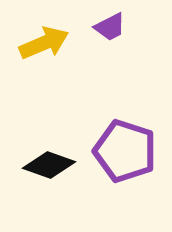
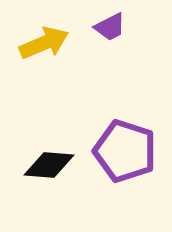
black diamond: rotated 15 degrees counterclockwise
